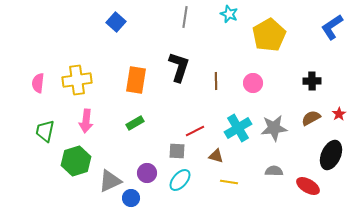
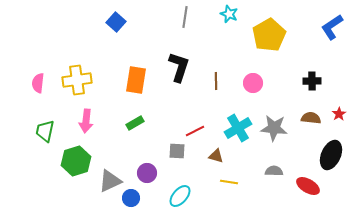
brown semicircle: rotated 36 degrees clockwise
gray star: rotated 12 degrees clockwise
cyan ellipse: moved 16 px down
